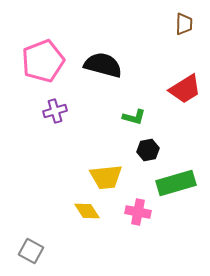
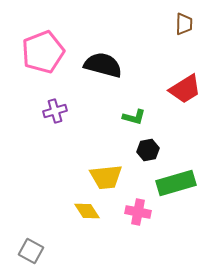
pink pentagon: moved 9 px up
